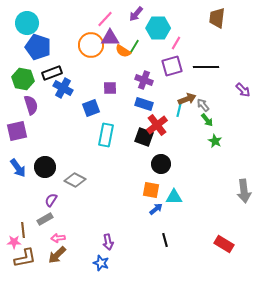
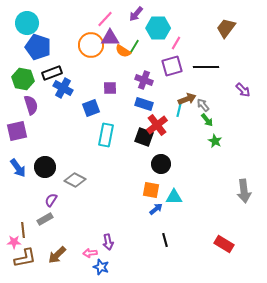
brown trapezoid at (217, 18): moved 9 px right, 10 px down; rotated 30 degrees clockwise
pink arrow at (58, 238): moved 32 px right, 15 px down
blue star at (101, 263): moved 4 px down
